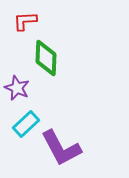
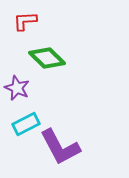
green diamond: moved 1 px right; rotated 48 degrees counterclockwise
cyan rectangle: rotated 16 degrees clockwise
purple L-shape: moved 1 px left, 1 px up
